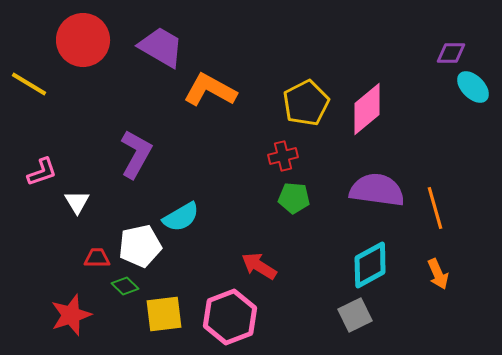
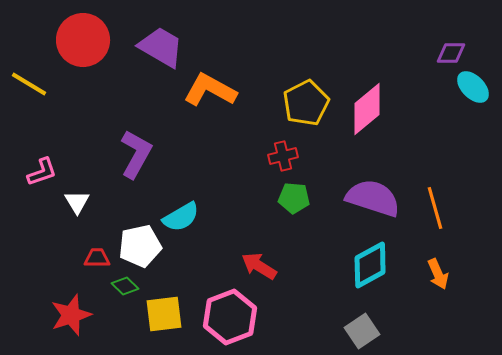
purple semicircle: moved 4 px left, 8 px down; rotated 10 degrees clockwise
gray square: moved 7 px right, 16 px down; rotated 8 degrees counterclockwise
